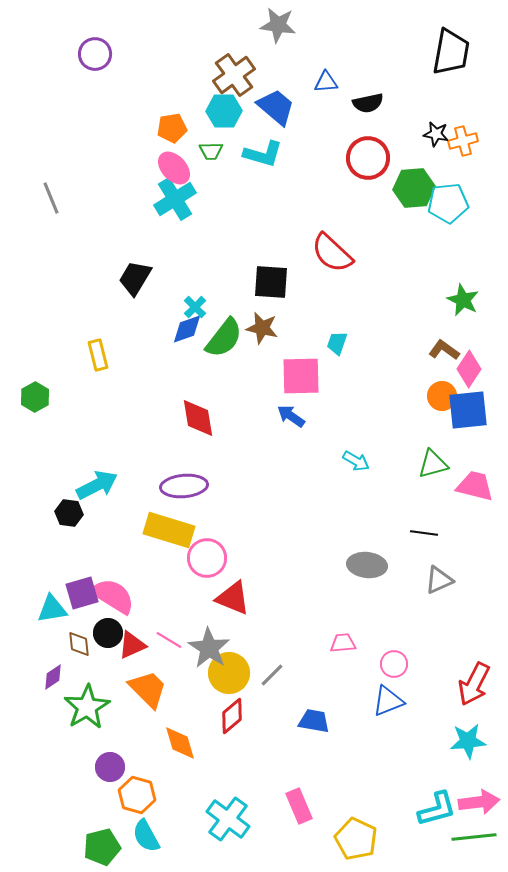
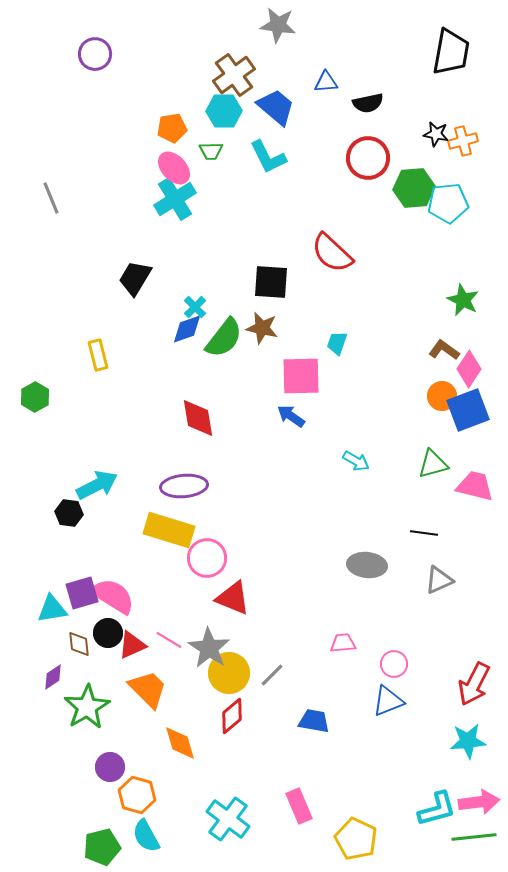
cyan L-shape at (263, 154): moved 5 px right, 3 px down; rotated 48 degrees clockwise
blue square at (468, 410): rotated 15 degrees counterclockwise
